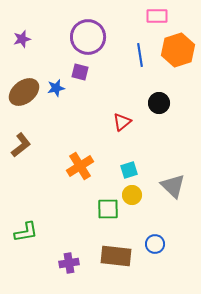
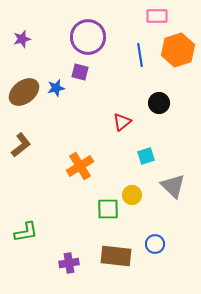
cyan square: moved 17 px right, 14 px up
